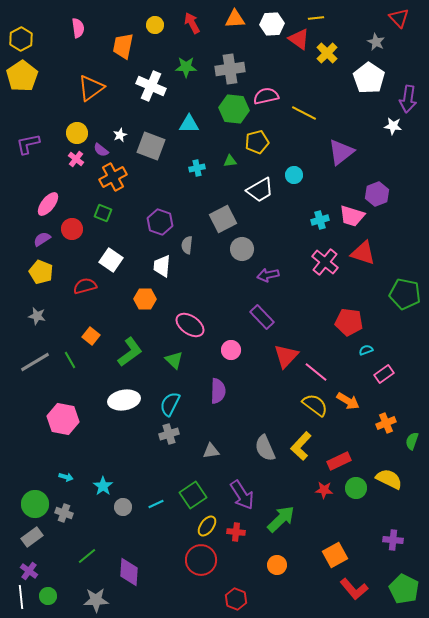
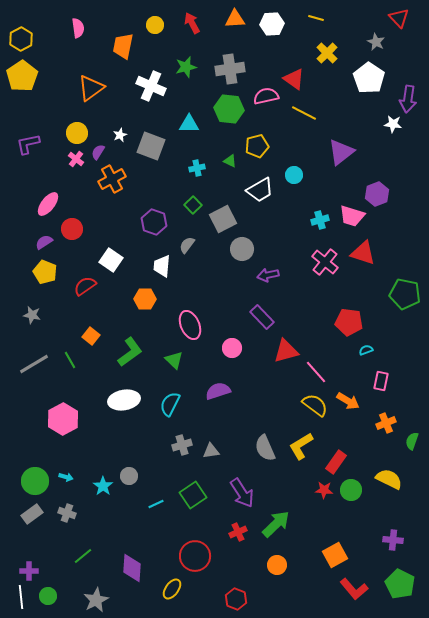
yellow line at (316, 18): rotated 21 degrees clockwise
red triangle at (299, 39): moved 5 px left, 40 px down
green star at (186, 67): rotated 15 degrees counterclockwise
green hexagon at (234, 109): moved 5 px left
white star at (393, 126): moved 2 px up
yellow pentagon at (257, 142): moved 4 px down
purple semicircle at (101, 150): moved 3 px left, 2 px down; rotated 84 degrees clockwise
green triangle at (230, 161): rotated 32 degrees clockwise
orange cross at (113, 177): moved 1 px left, 2 px down
green square at (103, 213): moved 90 px right, 8 px up; rotated 24 degrees clockwise
purple hexagon at (160, 222): moved 6 px left
purple semicircle at (42, 239): moved 2 px right, 3 px down
gray semicircle at (187, 245): rotated 30 degrees clockwise
yellow pentagon at (41, 272): moved 4 px right
red semicircle at (85, 286): rotated 20 degrees counterclockwise
gray star at (37, 316): moved 5 px left, 1 px up
pink ellipse at (190, 325): rotated 32 degrees clockwise
pink circle at (231, 350): moved 1 px right, 2 px up
red triangle at (286, 356): moved 5 px up; rotated 32 degrees clockwise
gray line at (35, 362): moved 1 px left, 2 px down
pink line at (316, 372): rotated 10 degrees clockwise
pink rectangle at (384, 374): moved 3 px left, 7 px down; rotated 42 degrees counterclockwise
purple semicircle at (218, 391): rotated 110 degrees counterclockwise
pink hexagon at (63, 419): rotated 20 degrees clockwise
gray cross at (169, 434): moved 13 px right, 11 px down
yellow L-shape at (301, 446): rotated 16 degrees clockwise
red rectangle at (339, 461): moved 3 px left, 1 px down; rotated 30 degrees counterclockwise
green circle at (356, 488): moved 5 px left, 2 px down
purple arrow at (242, 495): moved 2 px up
green circle at (35, 504): moved 23 px up
gray circle at (123, 507): moved 6 px right, 31 px up
gray cross at (64, 513): moved 3 px right
green arrow at (281, 519): moved 5 px left, 5 px down
yellow ellipse at (207, 526): moved 35 px left, 63 px down
red cross at (236, 532): moved 2 px right; rotated 30 degrees counterclockwise
gray rectangle at (32, 537): moved 23 px up
green line at (87, 556): moved 4 px left
red circle at (201, 560): moved 6 px left, 4 px up
purple cross at (29, 571): rotated 36 degrees counterclockwise
purple diamond at (129, 572): moved 3 px right, 4 px up
green pentagon at (404, 589): moved 4 px left, 5 px up
gray star at (96, 600): rotated 25 degrees counterclockwise
